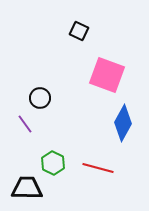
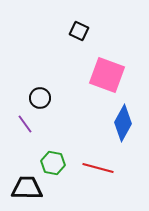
green hexagon: rotated 15 degrees counterclockwise
